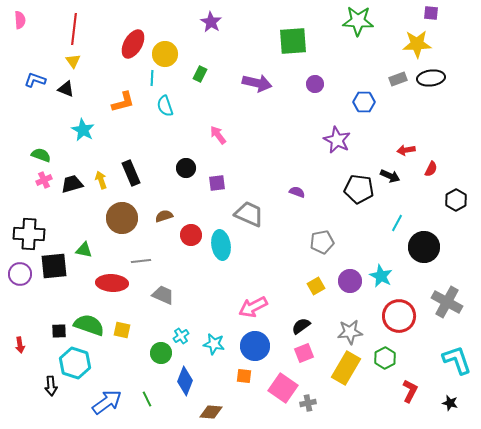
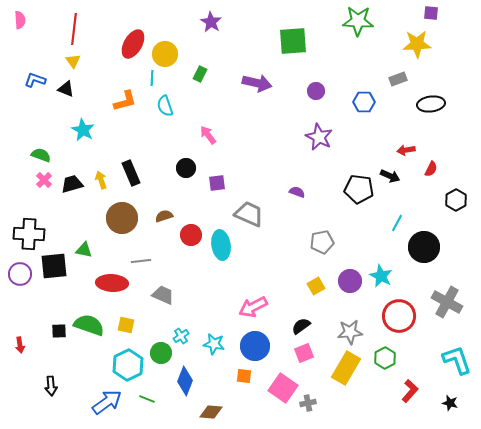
black ellipse at (431, 78): moved 26 px down
purple circle at (315, 84): moved 1 px right, 7 px down
orange L-shape at (123, 102): moved 2 px right, 1 px up
pink arrow at (218, 135): moved 10 px left
purple star at (337, 140): moved 18 px left, 3 px up
pink cross at (44, 180): rotated 21 degrees counterclockwise
yellow square at (122, 330): moved 4 px right, 5 px up
cyan hexagon at (75, 363): moved 53 px right, 2 px down; rotated 16 degrees clockwise
red L-shape at (410, 391): rotated 15 degrees clockwise
green line at (147, 399): rotated 42 degrees counterclockwise
